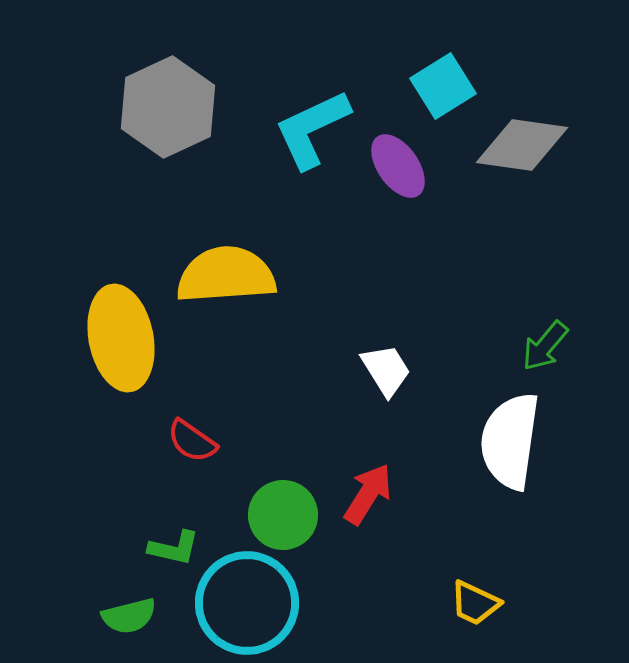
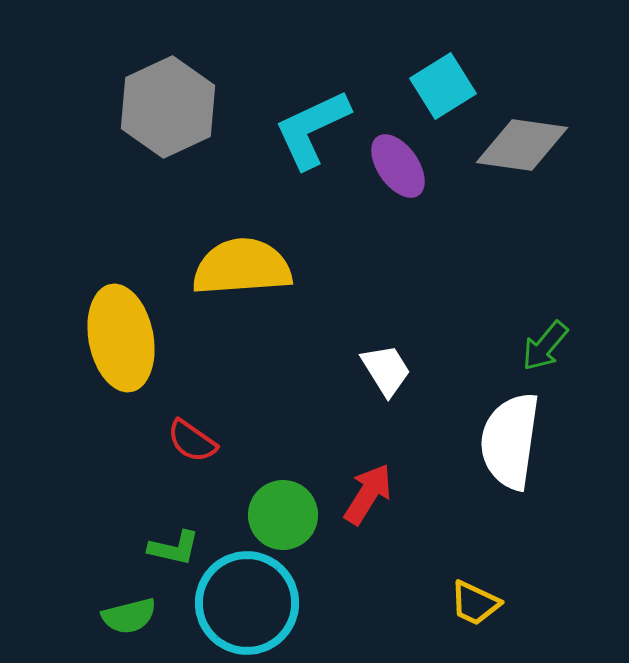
yellow semicircle: moved 16 px right, 8 px up
